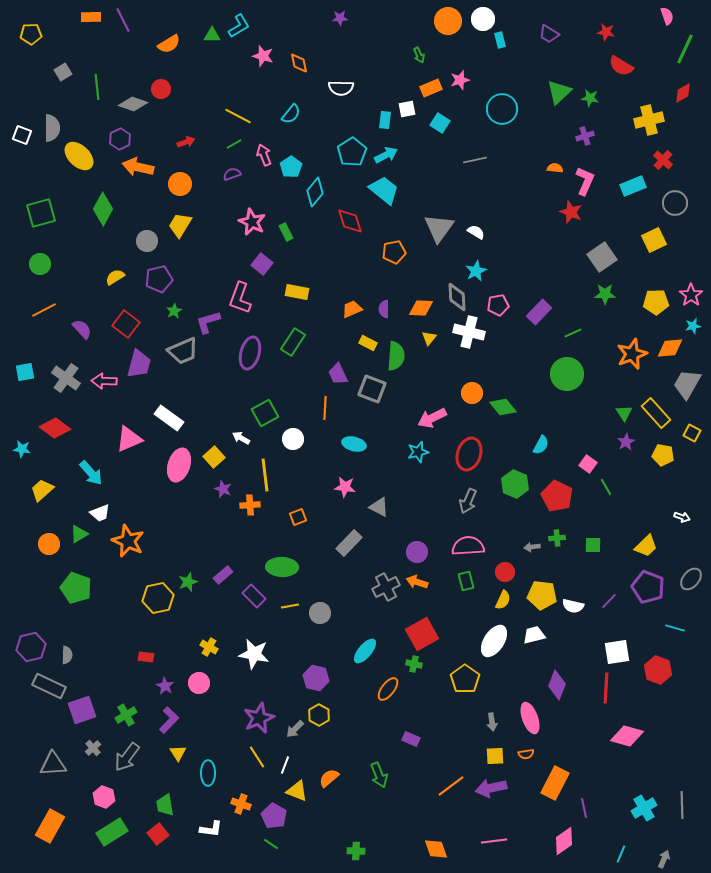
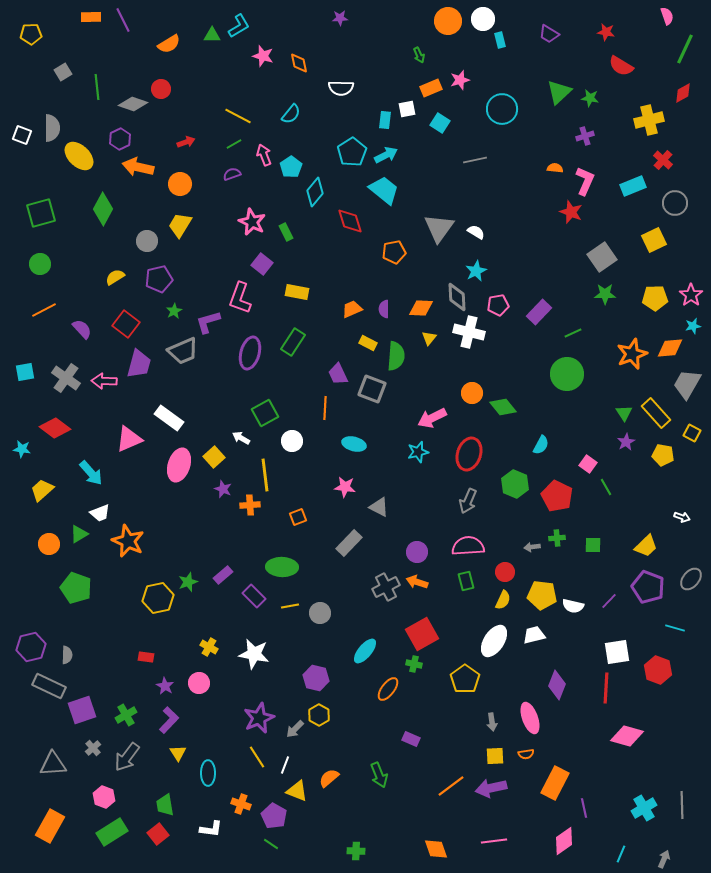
yellow pentagon at (656, 302): moved 1 px left, 4 px up
white circle at (293, 439): moved 1 px left, 2 px down
